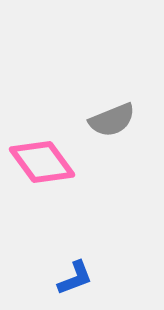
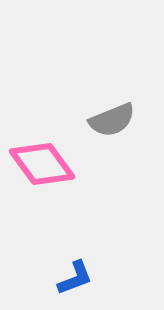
pink diamond: moved 2 px down
